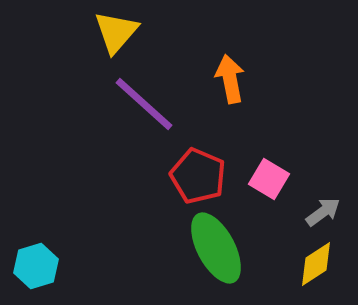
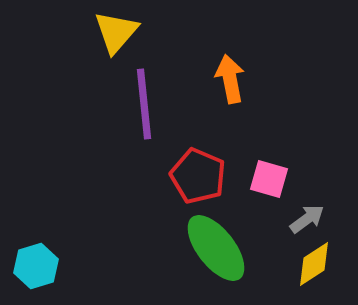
purple line: rotated 42 degrees clockwise
pink square: rotated 15 degrees counterclockwise
gray arrow: moved 16 px left, 7 px down
green ellipse: rotated 10 degrees counterclockwise
yellow diamond: moved 2 px left
